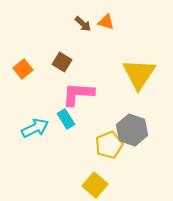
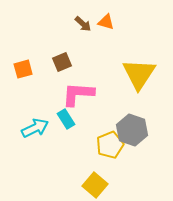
brown square: rotated 36 degrees clockwise
orange square: rotated 24 degrees clockwise
yellow pentagon: moved 1 px right
